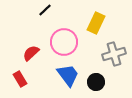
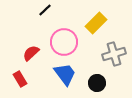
yellow rectangle: rotated 20 degrees clockwise
blue trapezoid: moved 3 px left, 1 px up
black circle: moved 1 px right, 1 px down
